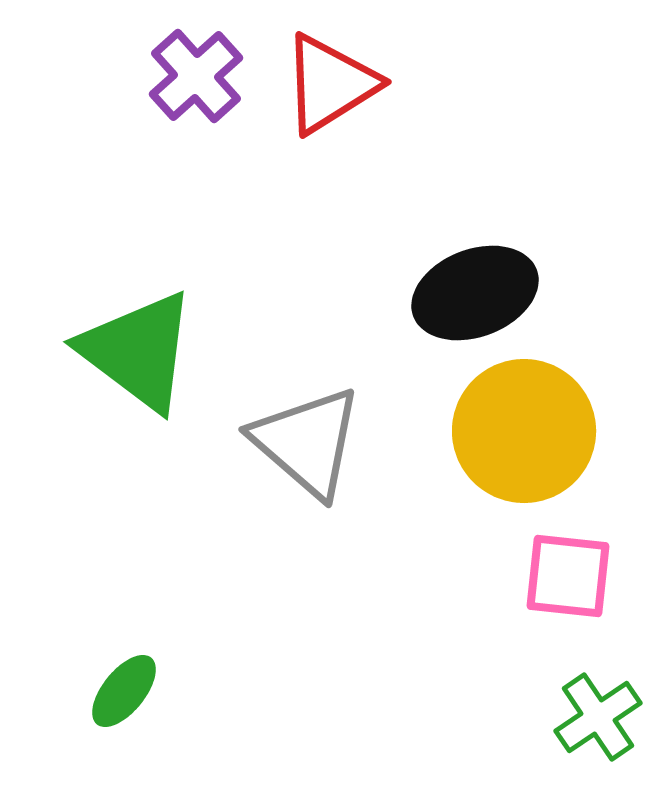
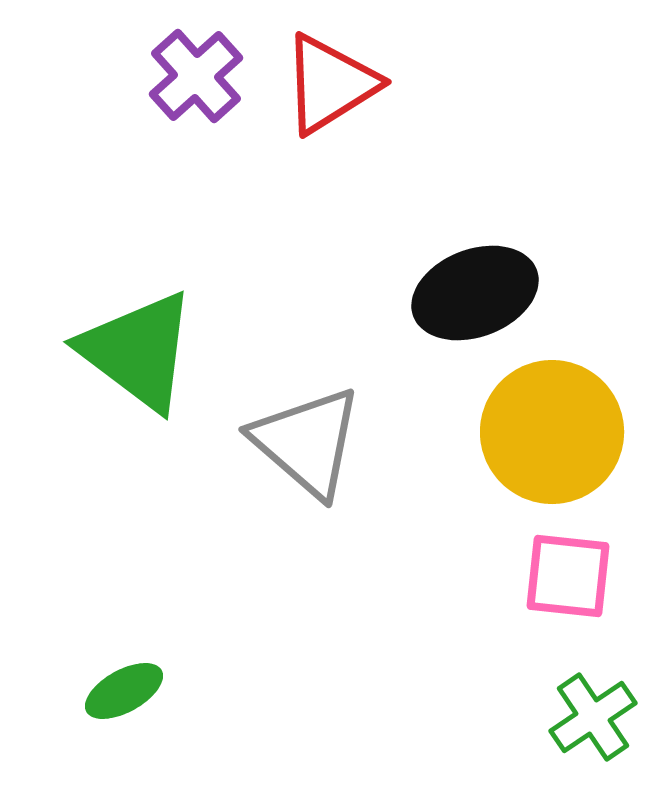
yellow circle: moved 28 px right, 1 px down
green ellipse: rotated 22 degrees clockwise
green cross: moved 5 px left
